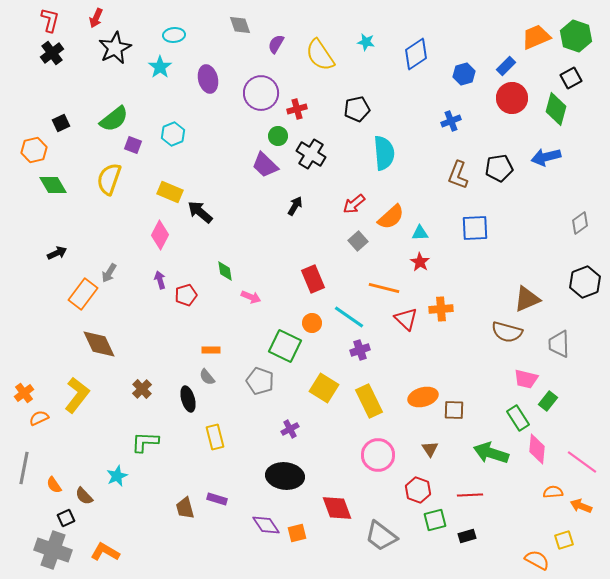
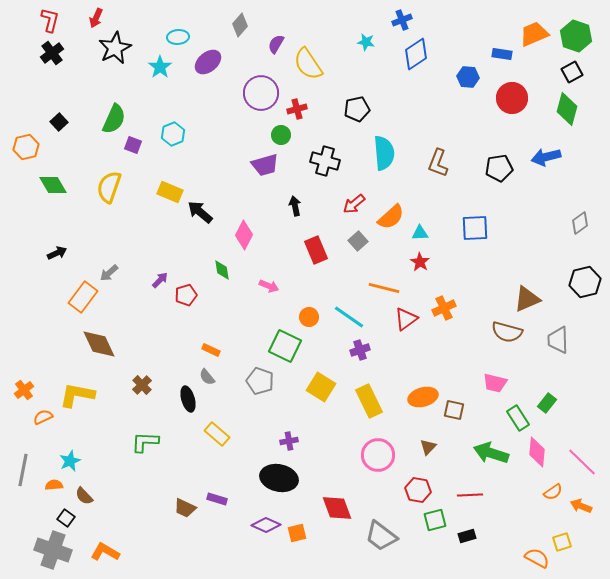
gray diamond at (240, 25): rotated 60 degrees clockwise
cyan ellipse at (174, 35): moved 4 px right, 2 px down
orange trapezoid at (536, 37): moved 2 px left, 3 px up
yellow semicircle at (320, 55): moved 12 px left, 9 px down
blue rectangle at (506, 66): moved 4 px left, 12 px up; rotated 54 degrees clockwise
blue hexagon at (464, 74): moved 4 px right, 3 px down; rotated 20 degrees clockwise
black square at (571, 78): moved 1 px right, 6 px up
purple ellipse at (208, 79): moved 17 px up; rotated 64 degrees clockwise
green diamond at (556, 109): moved 11 px right
green semicircle at (114, 119): rotated 28 degrees counterclockwise
blue cross at (451, 121): moved 49 px left, 101 px up
black square at (61, 123): moved 2 px left, 1 px up; rotated 18 degrees counterclockwise
green circle at (278, 136): moved 3 px right, 1 px up
orange hexagon at (34, 150): moved 8 px left, 3 px up
black cross at (311, 154): moved 14 px right, 7 px down; rotated 16 degrees counterclockwise
purple trapezoid at (265, 165): rotated 60 degrees counterclockwise
brown L-shape at (458, 175): moved 20 px left, 12 px up
yellow semicircle at (109, 179): moved 8 px down
black arrow at (295, 206): rotated 42 degrees counterclockwise
pink diamond at (160, 235): moved 84 px right
green diamond at (225, 271): moved 3 px left, 1 px up
gray arrow at (109, 273): rotated 18 degrees clockwise
red rectangle at (313, 279): moved 3 px right, 29 px up
purple arrow at (160, 280): rotated 60 degrees clockwise
black hexagon at (585, 282): rotated 8 degrees clockwise
orange rectangle at (83, 294): moved 3 px down
pink arrow at (251, 297): moved 18 px right, 11 px up
orange cross at (441, 309): moved 3 px right, 1 px up; rotated 20 degrees counterclockwise
red triangle at (406, 319): rotated 40 degrees clockwise
orange circle at (312, 323): moved 3 px left, 6 px up
gray trapezoid at (559, 344): moved 1 px left, 4 px up
orange rectangle at (211, 350): rotated 24 degrees clockwise
pink trapezoid at (526, 379): moved 31 px left, 4 px down
yellow square at (324, 388): moved 3 px left, 1 px up
brown cross at (142, 389): moved 4 px up
orange cross at (24, 393): moved 3 px up
yellow L-shape at (77, 395): rotated 117 degrees counterclockwise
green rectangle at (548, 401): moved 1 px left, 2 px down
brown square at (454, 410): rotated 10 degrees clockwise
orange semicircle at (39, 418): moved 4 px right, 1 px up
purple cross at (290, 429): moved 1 px left, 12 px down; rotated 18 degrees clockwise
yellow rectangle at (215, 437): moved 2 px right, 3 px up; rotated 35 degrees counterclockwise
brown triangle at (430, 449): moved 2 px left, 2 px up; rotated 18 degrees clockwise
pink diamond at (537, 449): moved 3 px down
pink line at (582, 462): rotated 8 degrees clockwise
gray line at (24, 468): moved 1 px left, 2 px down
cyan star at (117, 476): moved 47 px left, 15 px up
black ellipse at (285, 476): moved 6 px left, 2 px down; rotated 6 degrees clockwise
orange semicircle at (54, 485): rotated 120 degrees clockwise
red hexagon at (418, 490): rotated 10 degrees counterclockwise
orange semicircle at (553, 492): rotated 150 degrees clockwise
brown trapezoid at (185, 508): rotated 50 degrees counterclockwise
black square at (66, 518): rotated 30 degrees counterclockwise
purple diamond at (266, 525): rotated 32 degrees counterclockwise
yellow square at (564, 540): moved 2 px left, 2 px down
orange semicircle at (537, 560): moved 2 px up
